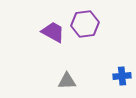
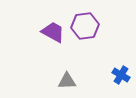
purple hexagon: moved 2 px down
blue cross: moved 1 px left, 1 px up; rotated 36 degrees clockwise
